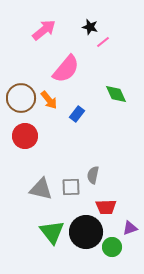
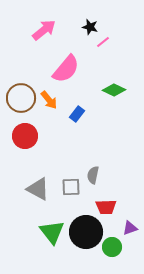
green diamond: moved 2 px left, 4 px up; rotated 40 degrees counterclockwise
gray triangle: moved 3 px left; rotated 15 degrees clockwise
